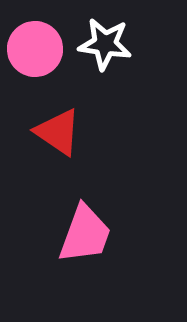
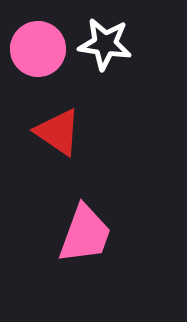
pink circle: moved 3 px right
